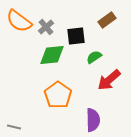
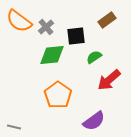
purple semicircle: moved 1 px right, 1 px down; rotated 55 degrees clockwise
